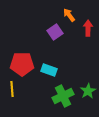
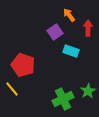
red pentagon: moved 1 px right, 1 px down; rotated 20 degrees clockwise
cyan rectangle: moved 22 px right, 19 px up
yellow line: rotated 35 degrees counterclockwise
green cross: moved 3 px down
